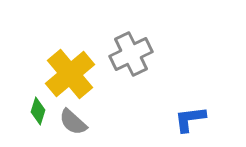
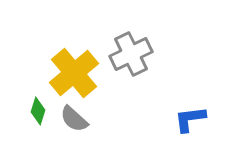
yellow cross: moved 4 px right, 1 px up
gray semicircle: moved 1 px right, 3 px up
